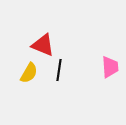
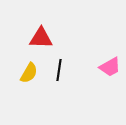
red triangle: moved 2 px left, 7 px up; rotated 20 degrees counterclockwise
pink trapezoid: rotated 65 degrees clockwise
